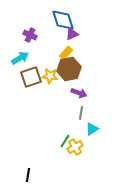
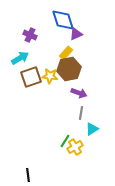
purple triangle: moved 4 px right
black line: rotated 16 degrees counterclockwise
